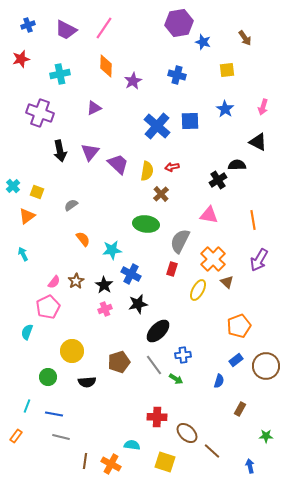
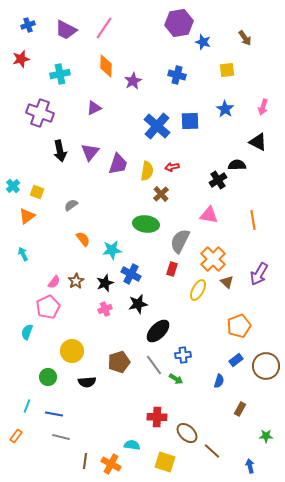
purple trapezoid at (118, 164): rotated 65 degrees clockwise
purple arrow at (259, 260): moved 14 px down
black star at (104, 285): moved 1 px right, 2 px up; rotated 18 degrees clockwise
